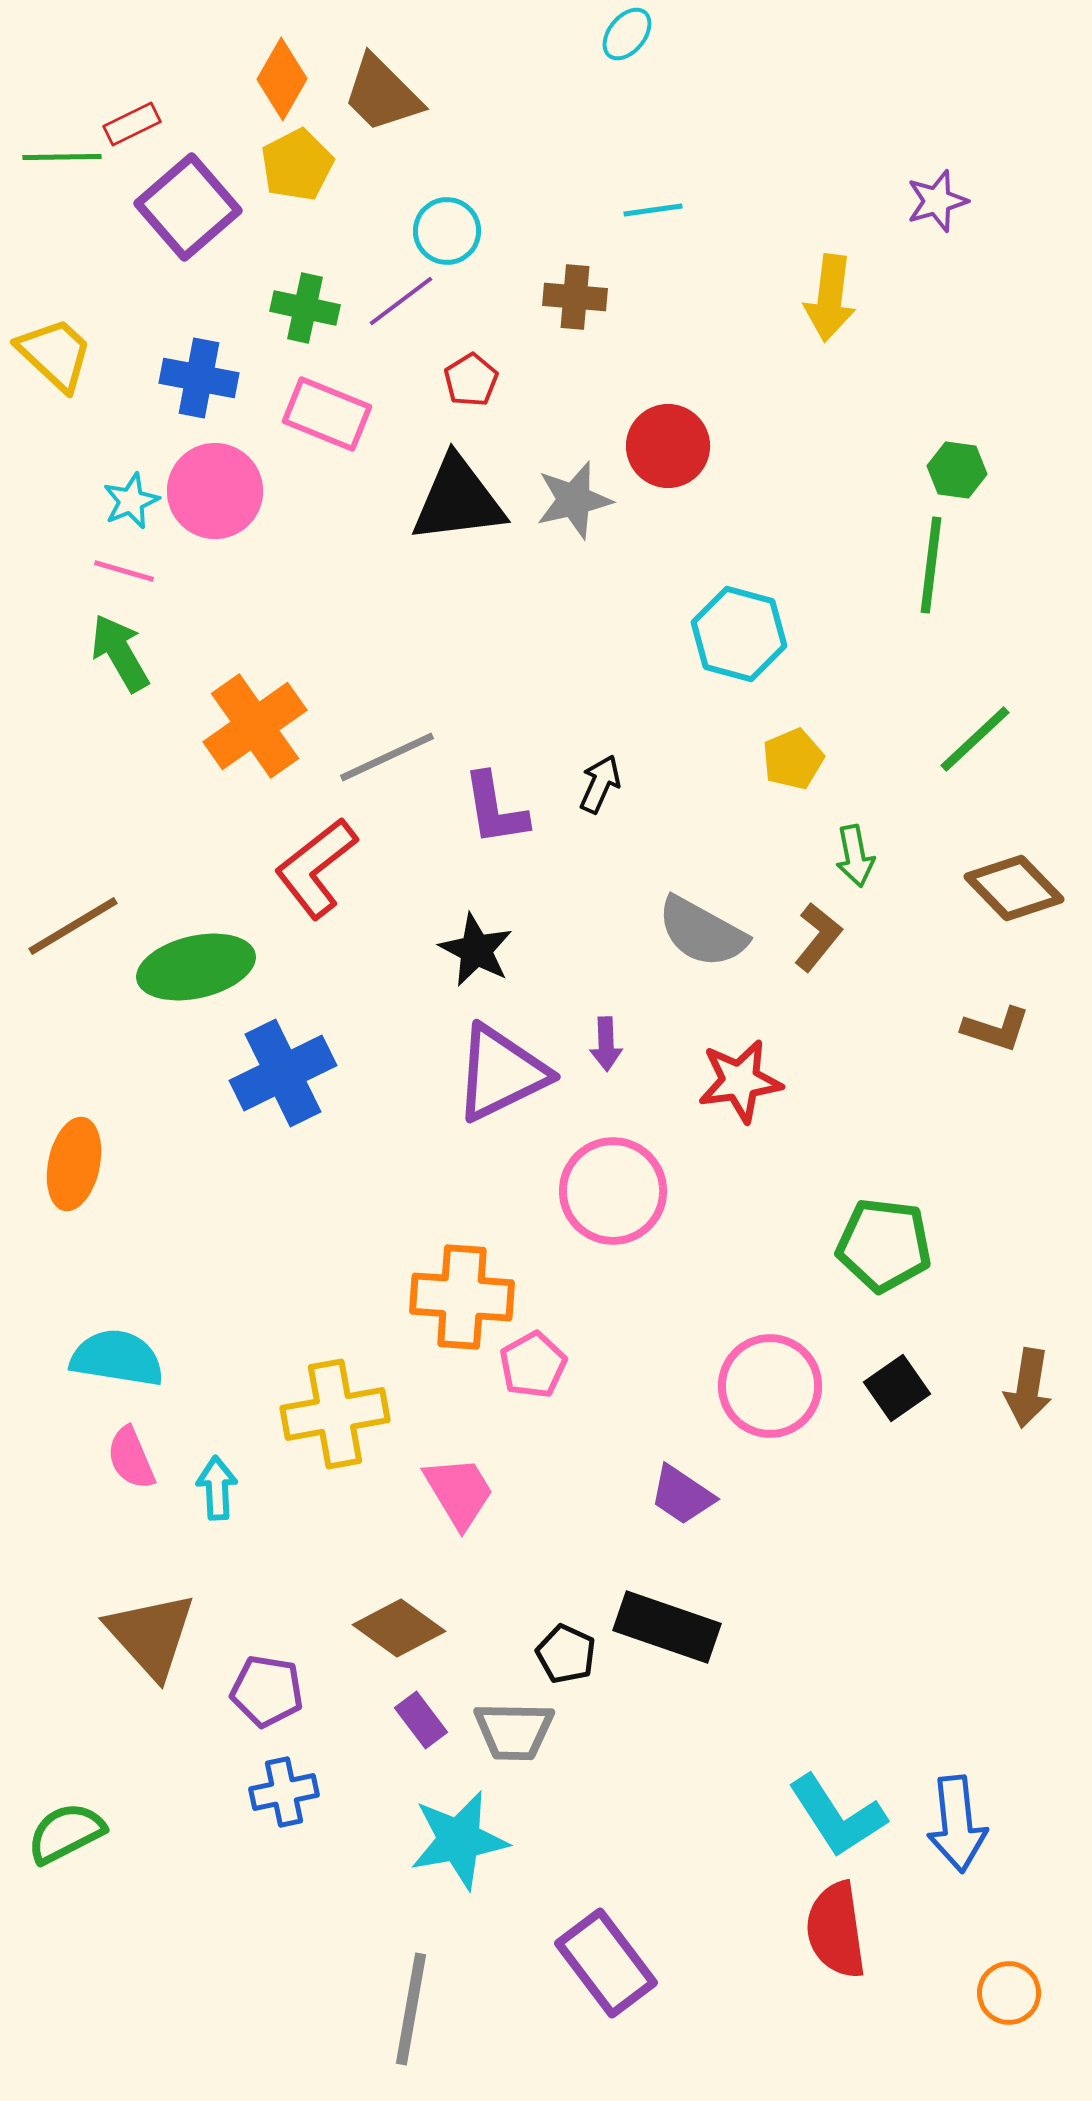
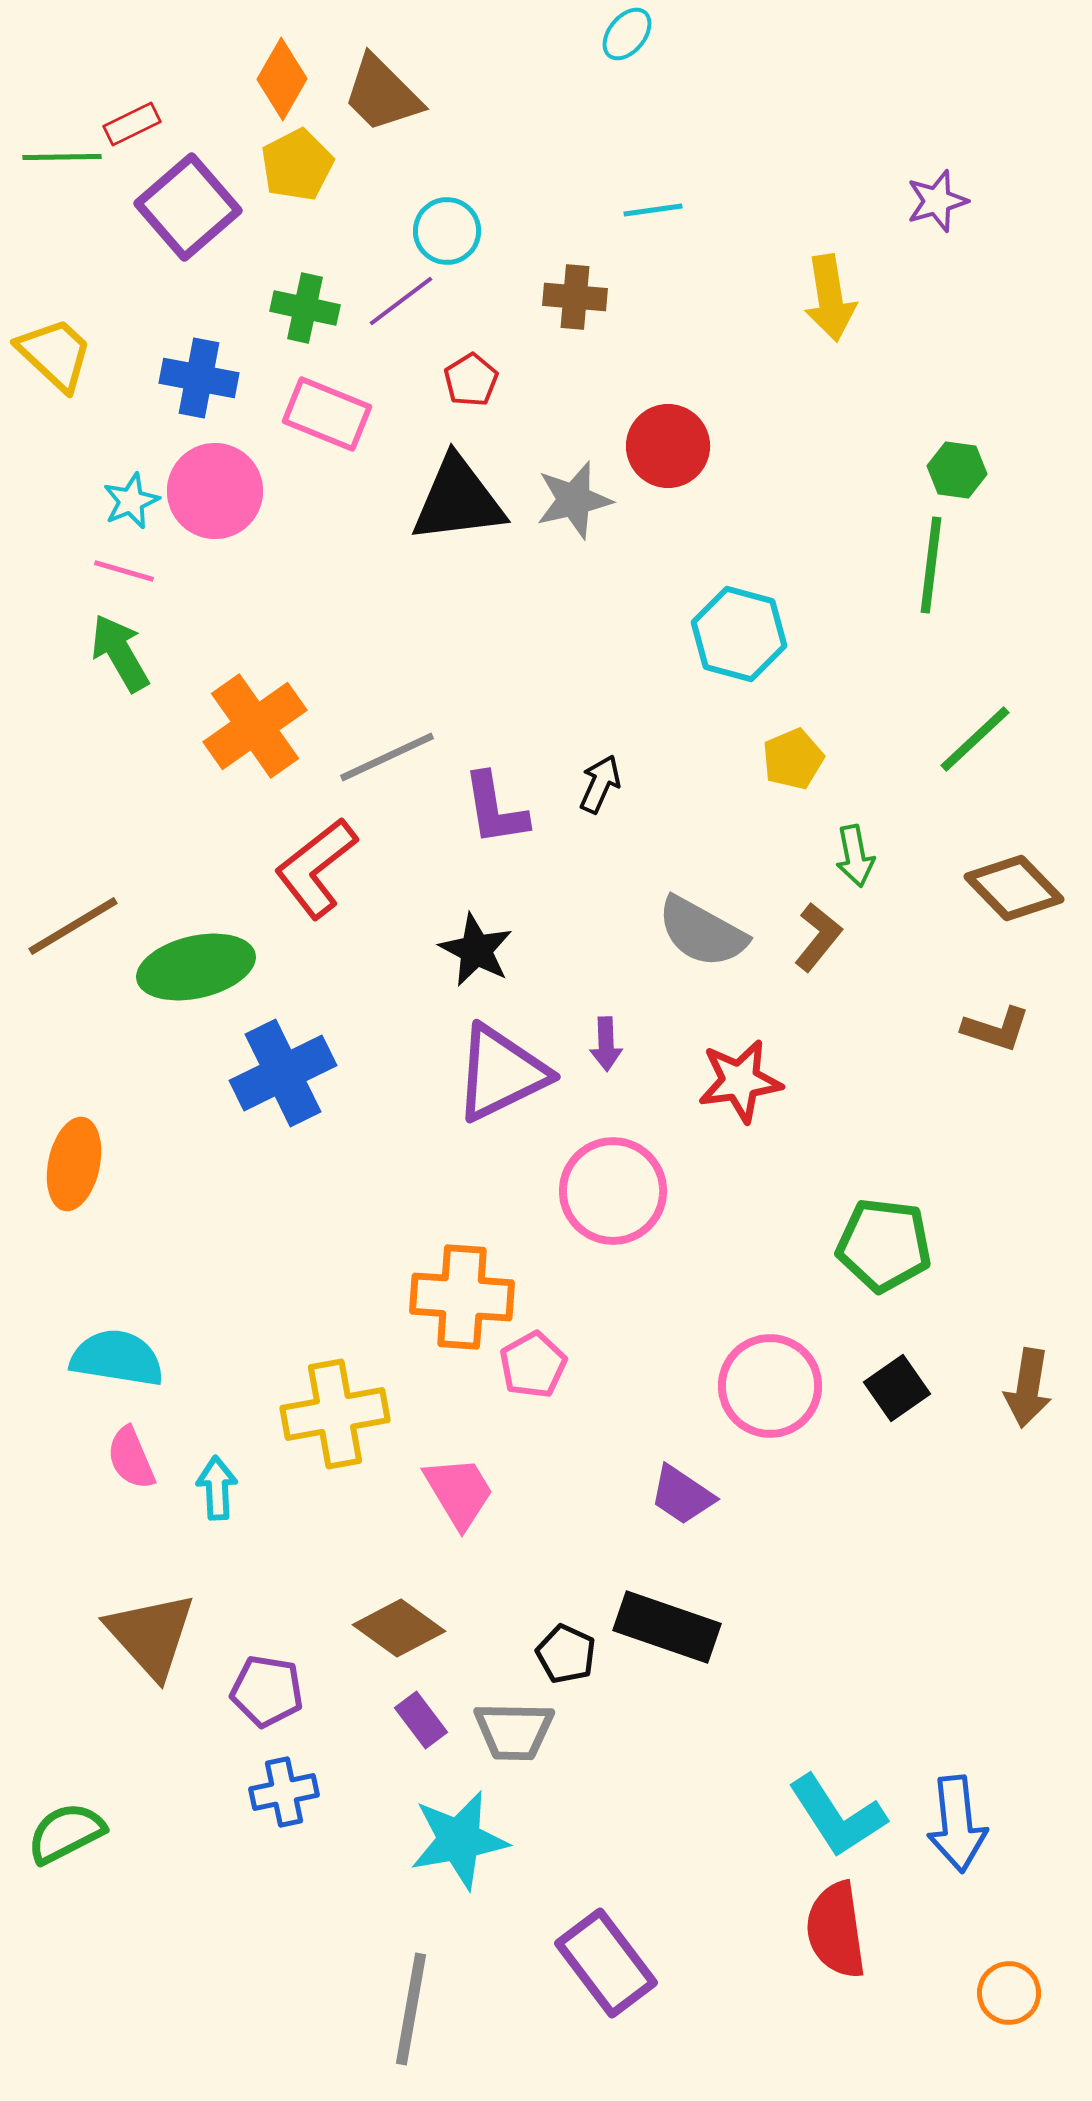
yellow arrow at (830, 298): rotated 16 degrees counterclockwise
